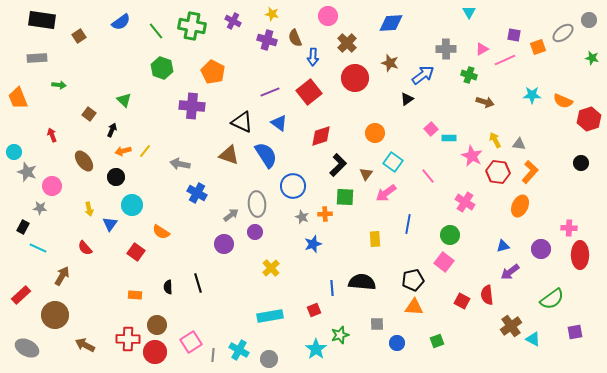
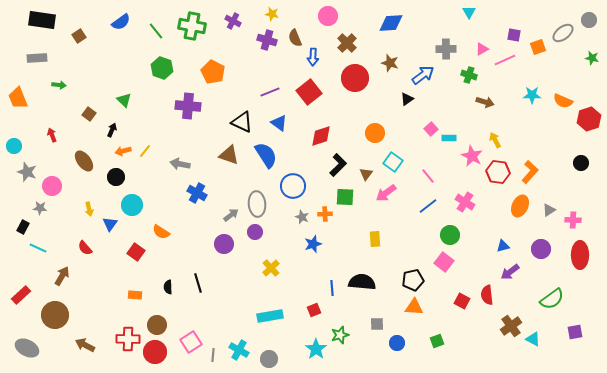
purple cross at (192, 106): moved 4 px left
gray triangle at (519, 144): moved 30 px right, 66 px down; rotated 40 degrees counterclockwise
cyan circle at (14, 152): moved 6 px up
blue line at (408, 224): moved 20 px right, 18 px up; rotated 42 degrees clockwise
pink cross at (569, 228): moved 4 px right, 8 px up
